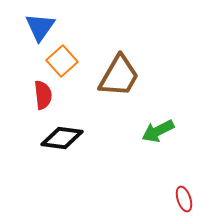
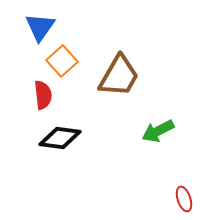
black diamond: moved 2 px left
